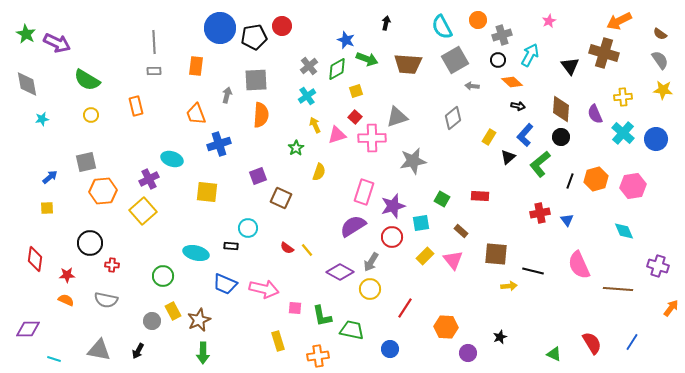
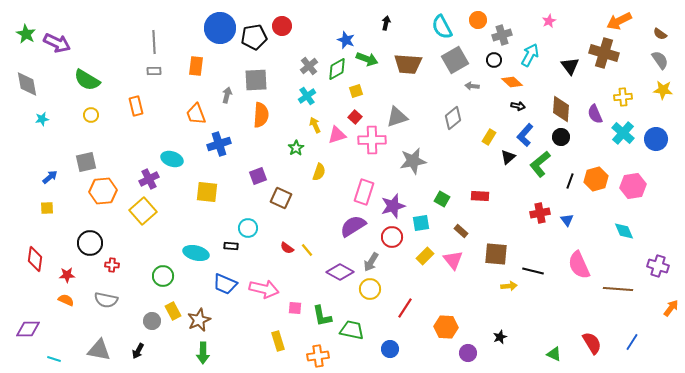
black circle at (498, 60): moved 4 px left
pink cross at (372, 138): moved 2 px down
